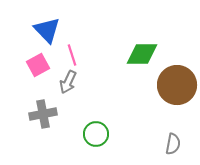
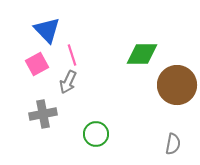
pink square: moved 1 px left, 1 px up
